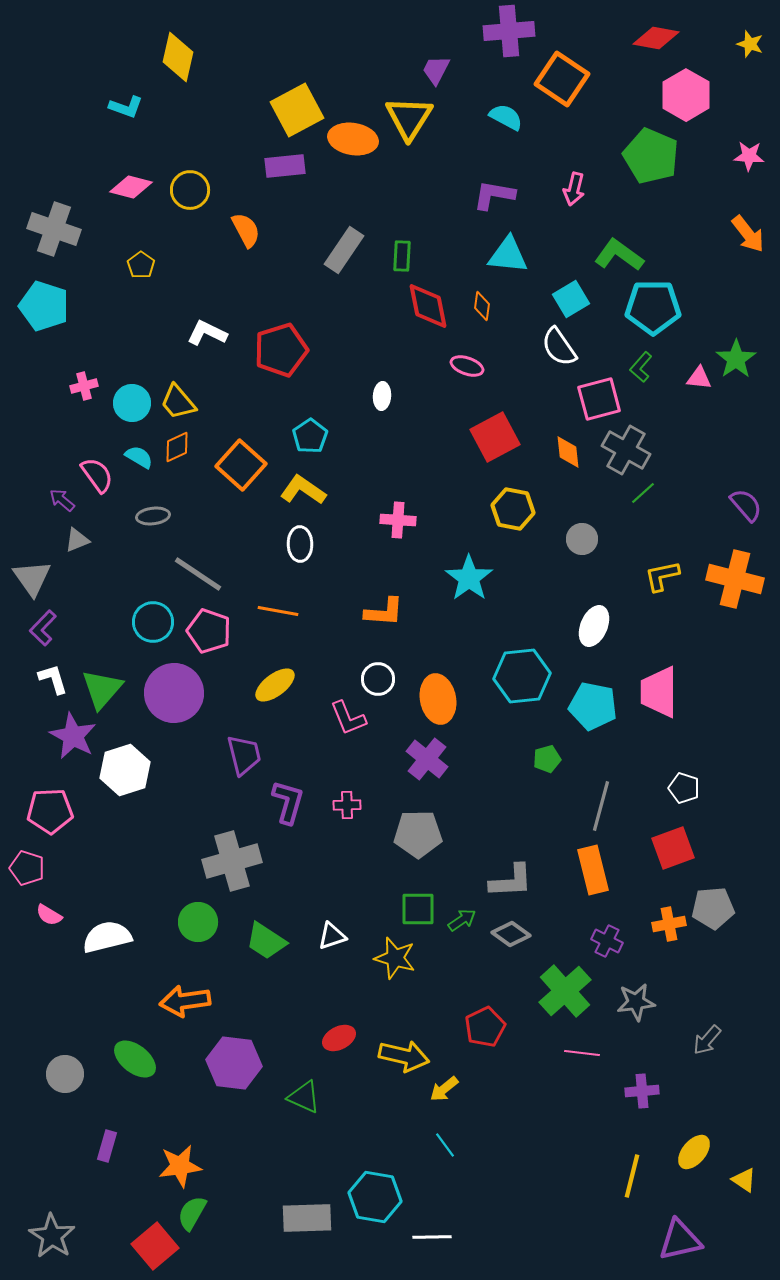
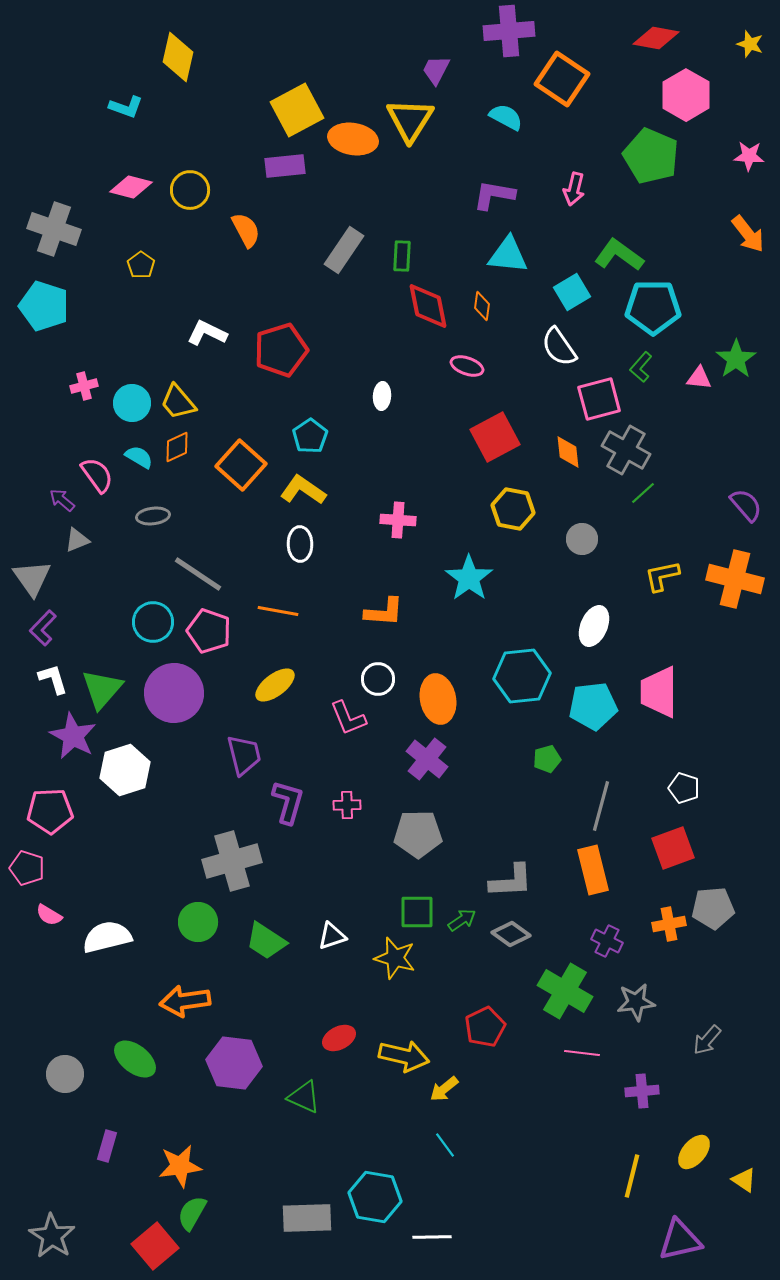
yellow triangle at (409, 118): moved 1 px right, 2 px down
cyan square at (571, 299): moved 1 px right, 7 px up
cyan pentagon at (593, 706): rotated 18 degrees counterclockwise
green square at (418, 909): moved 1 px left, 3 px down
green cross at (565, 991): rotated 18 degrees counterclockwise
